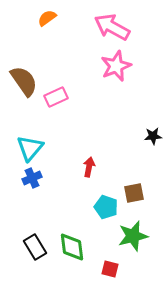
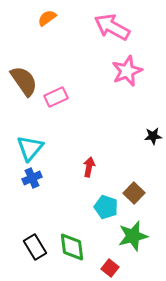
pink star: moved 11 px right, 5 px down
brown square: rotated 35 degrees counterclockwise
red square: moved 1 px up; rotated 24 degrees clockwise
